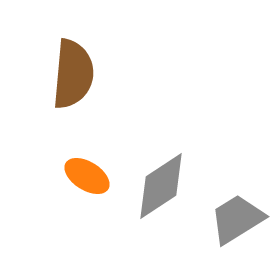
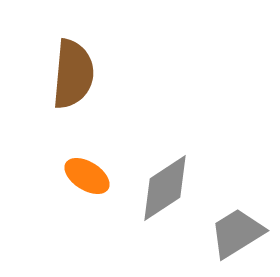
gray diamond: moved 4 px right, 2 px down
gray trapezoid: moved 14 px down
